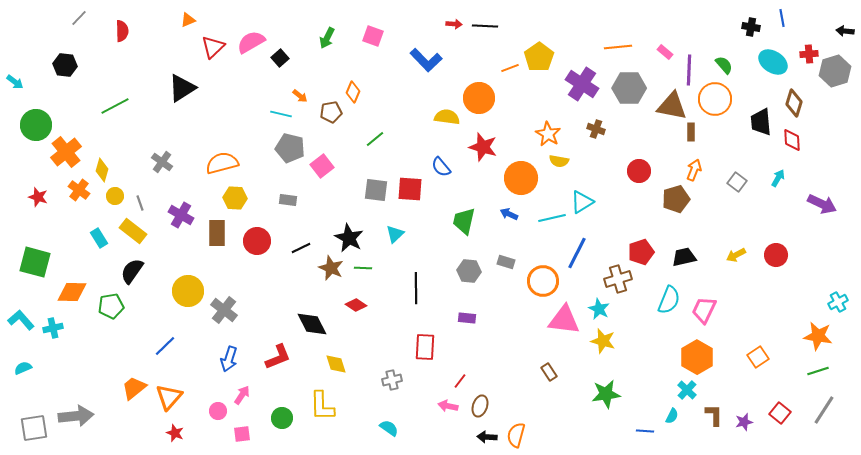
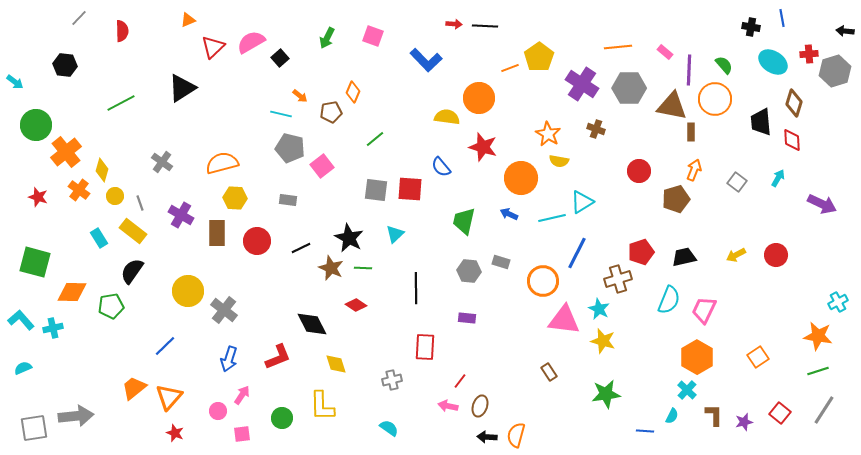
green line at (115, 106): moved 6 px right, 3 px up
gray rectangle at (506, 262): moved 5 px left
